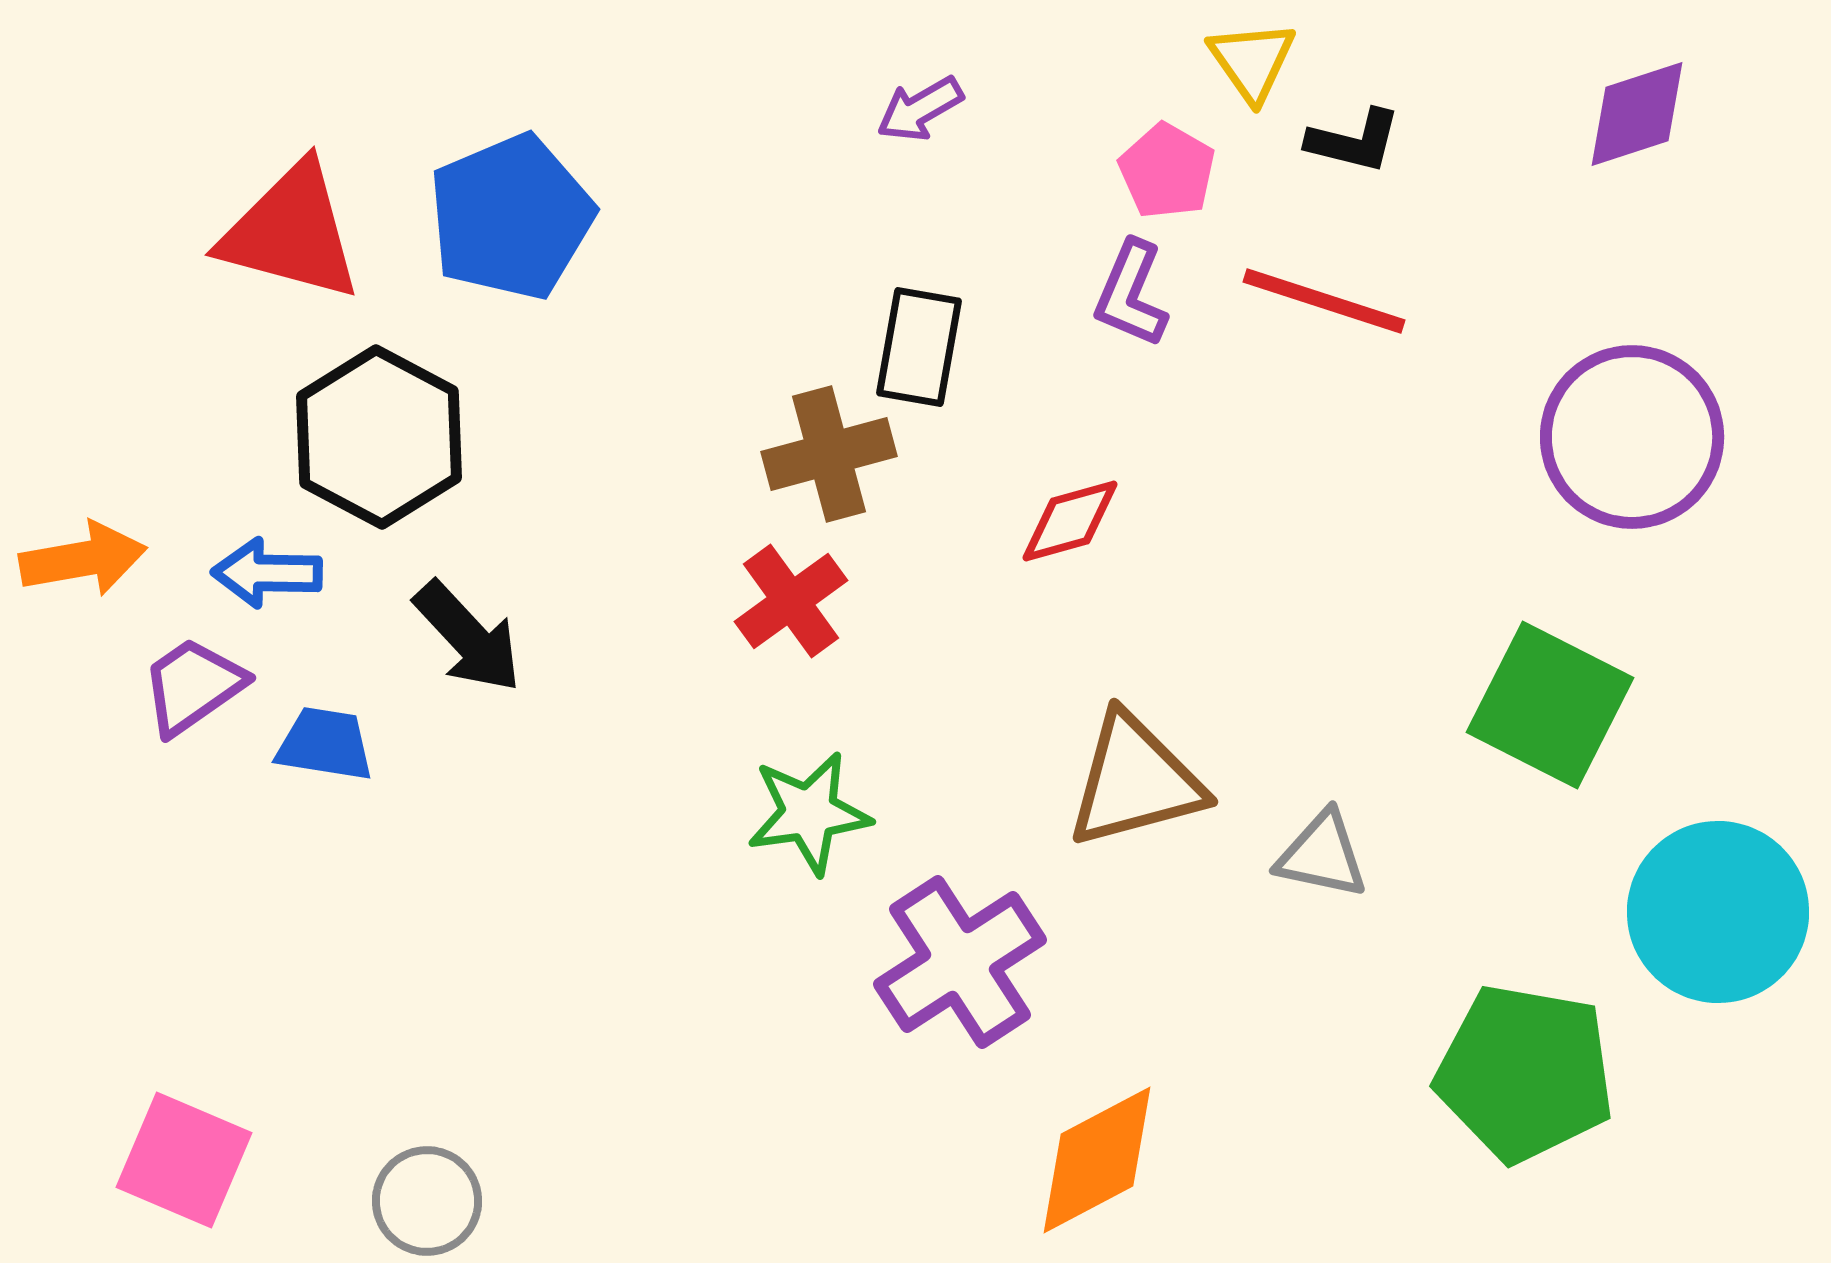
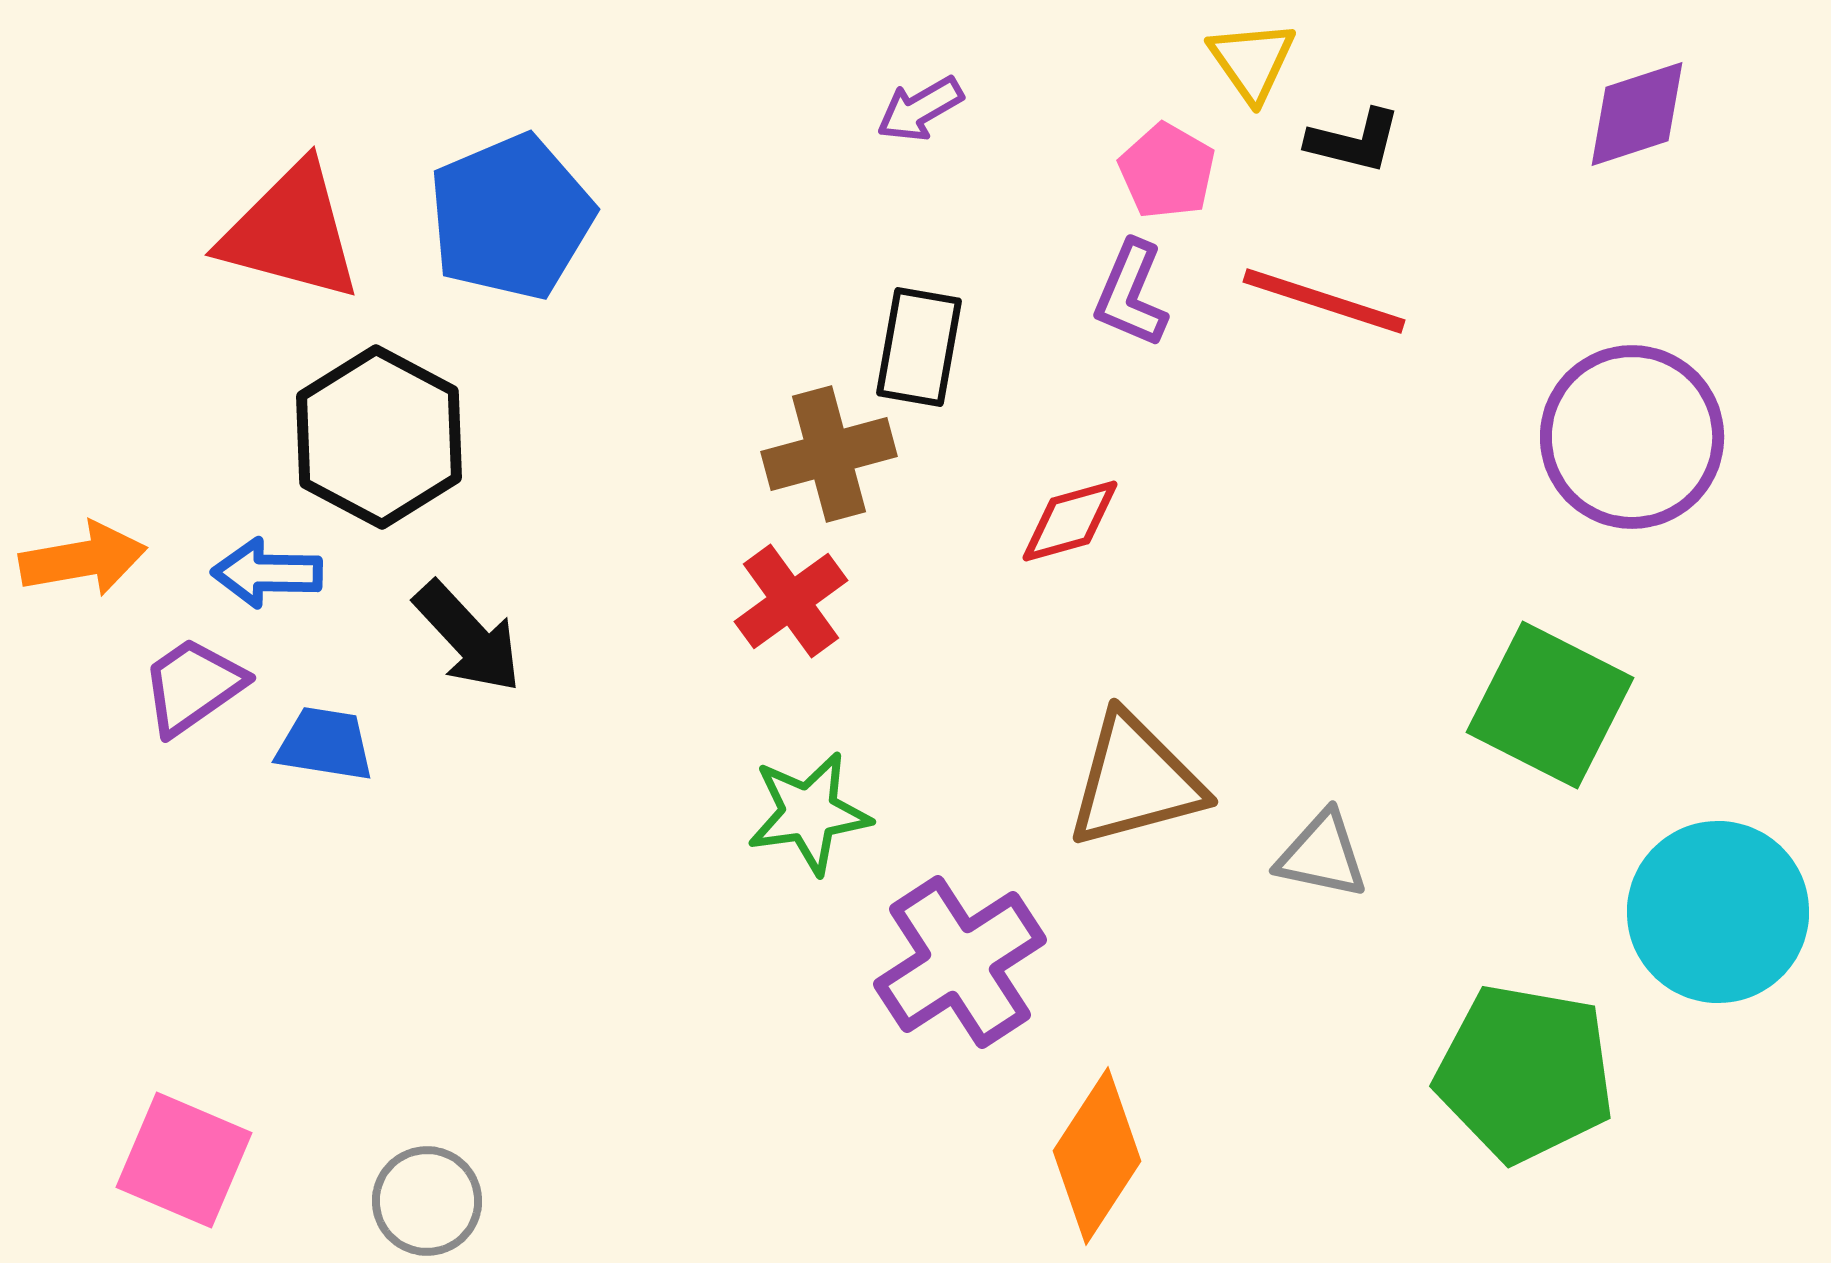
orange diamond: moved 4 px up; rotated 29 degrees counterclockwise
